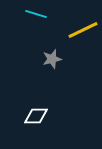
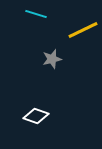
white diamond: rotated 20 degrees clockwise
